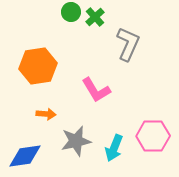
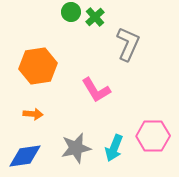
orange arrow: moved 13 px left
gray star: moved 7 px down
